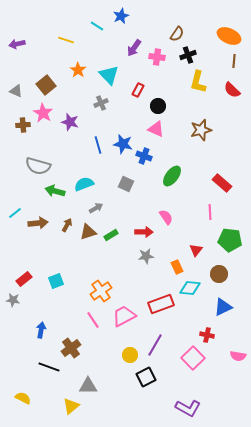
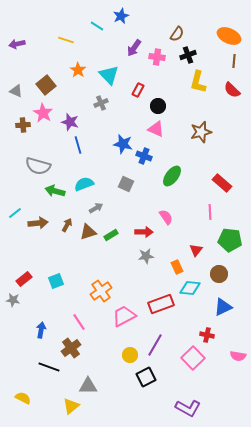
brown star at (201, 130): moved 2 px down
blue line at (98, 145): moved 20 px left
pink line at (93, 320): moved 14 px left, 2 px down
